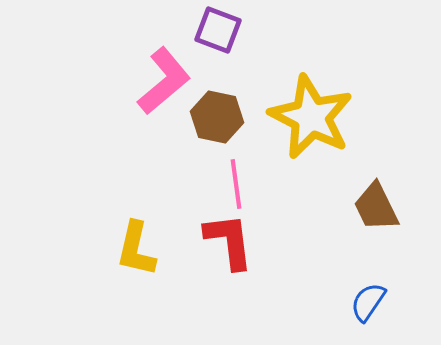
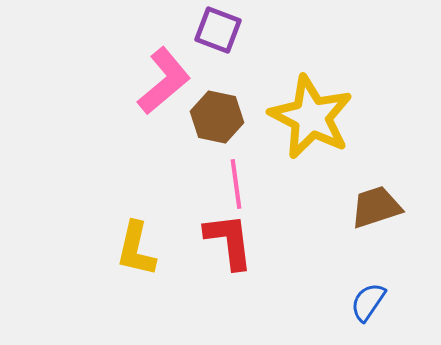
brown trapezoid: rotated 98 degrees clockwise
